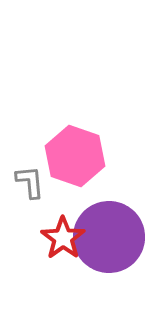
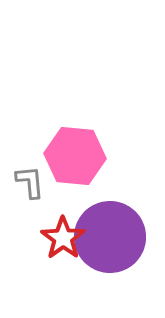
pink hexagon: rotated 14 degrees counterclockwise
purple circle: moved 1 px right
